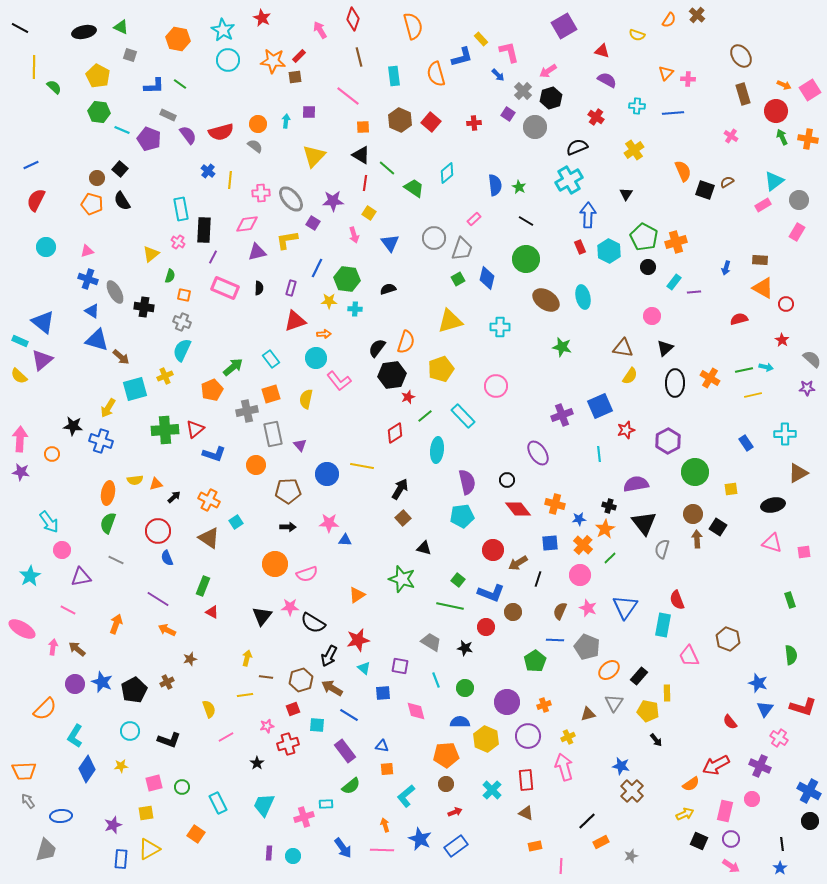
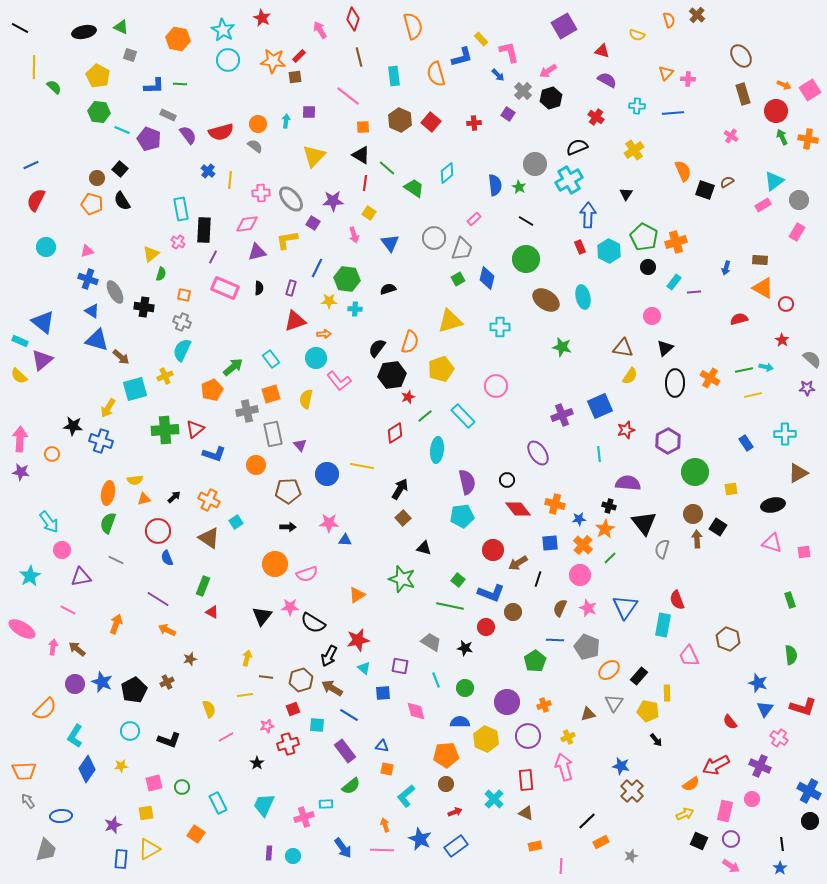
orange semicircle at (669, 20): rotated 49 degrees counterclockwise
green line at (180, 84): rotated 32 degrees counterclockwise
gray circle at (535, 127): moved 37 px down
green semicircle at (170, 276): moved 9 px left, 2 px up
orange semicircle at (406, 342): moved 4 px right
orange triangle at (156, 484): moved 12 px left, 15 px down
purple semicircle at (636, 484): moved 8 px left, 1 px up; rotated 15 degrees clockwise
brown semicircle at (560, 611): moved 3 px up
orange square at (387, 769): rotated 16 degrees clockwise
cyan cross at (492, 790): moved 2 px right, 9 px down
